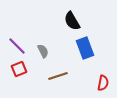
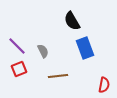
brown line: rotated 12 degrees clockwise
red semicircle: moved 1 px right, 2 px down
